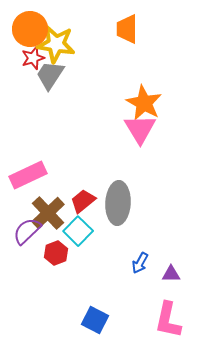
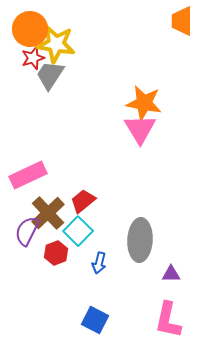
orange trapezoid: moved 55 px right, 8 px up
orange star: rotated 18 degrees counterclockwise
gray ellipse: moved 22 px right, 37 px down
purple semicircle: rotated 20 degrees counterclockwise
blue arrow: moved 41 px left; rotated 15 degrees counterclockwise
